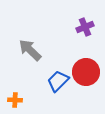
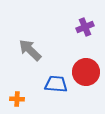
blue trapezoid: moved 2 px left, 3 px down; rotated 50 degrees clockwise
orange cross: moved 2 px right, 1 px up
